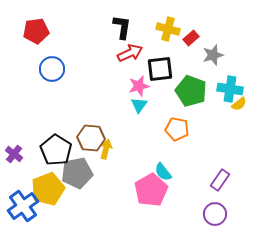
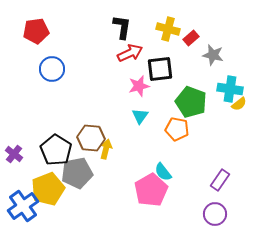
gray star: rotated 30 degrees clockwise
green pentagon: moved 11 px down
cyan triangle: moved 1 px right, 11 px down
